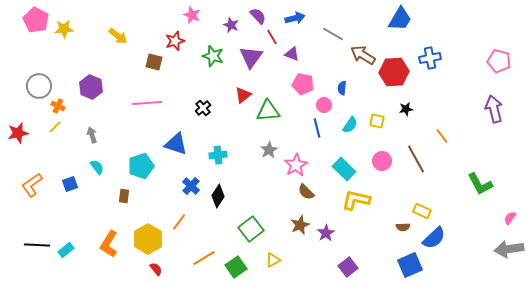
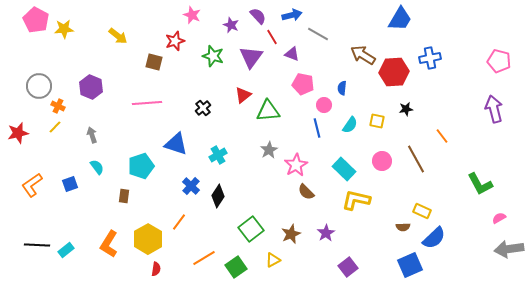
blue arrow at (295, 18): moved 3 px left, 3 px up
gray line at (333, 34): moved 15 px left
cyan cross at (218, 155): rotated 24 degrees counterclockwise
pink semicircle at (510, 218): moved 11 px left; rotated 24 degrees clockwise
brown star at (300, 225): moved 9 px left, 9 px down
red semicircle at (156, 269): rotated 48 degrees clockwise
